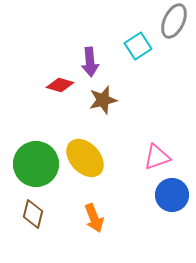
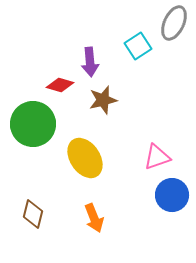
gray ellipse: moved 2 px down
yellow ellipse: rotated 9 degrees clockwise
green circle: moved 3 px left, 40 px up
